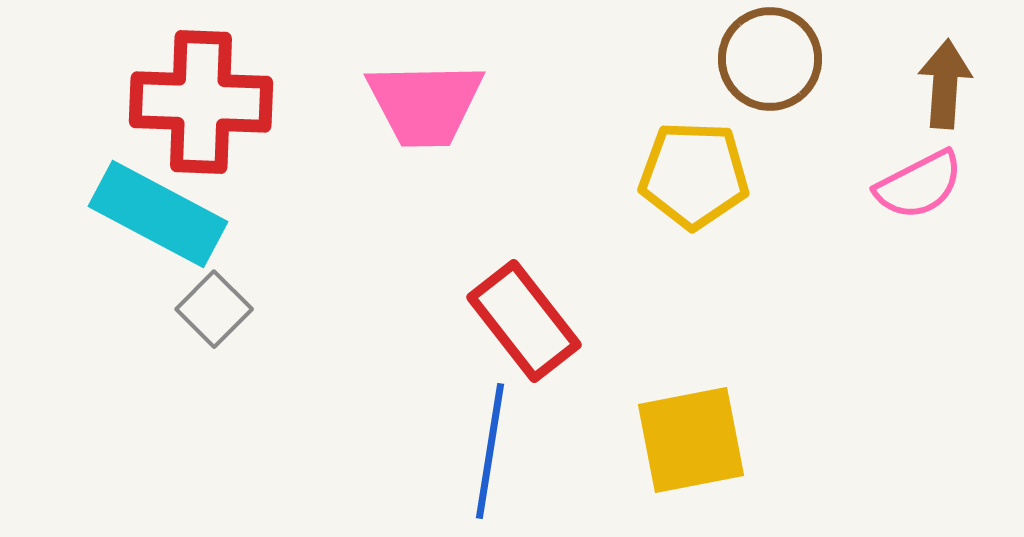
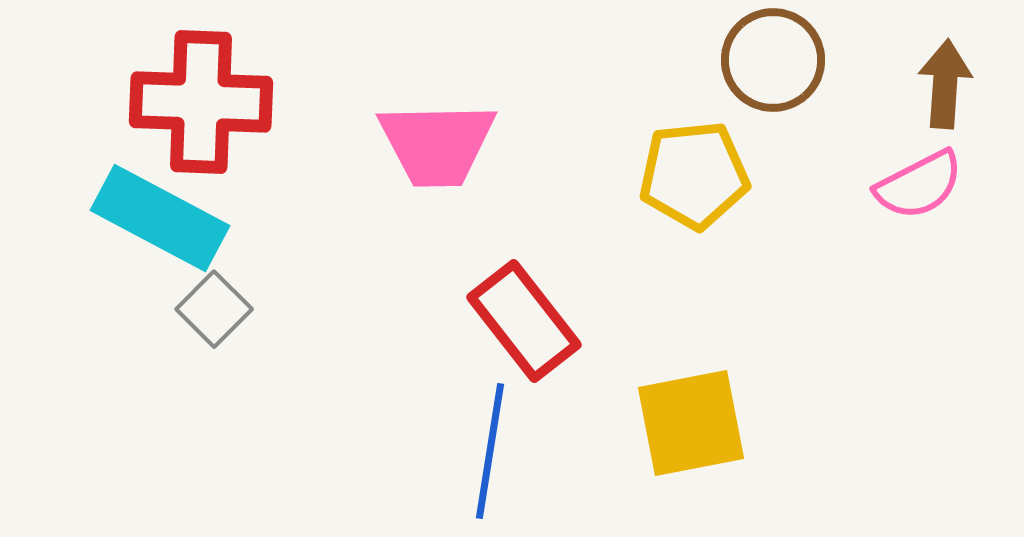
brown circle: moved 3 px right, 1 px down
pink trapezoid: moved 12 px right, 40 px down
yellow pentagon: rotated 8 degrees counterclockwise
cyan rectangle: moved 2 px right, 4 px down
yellow square: moved 17 px up
